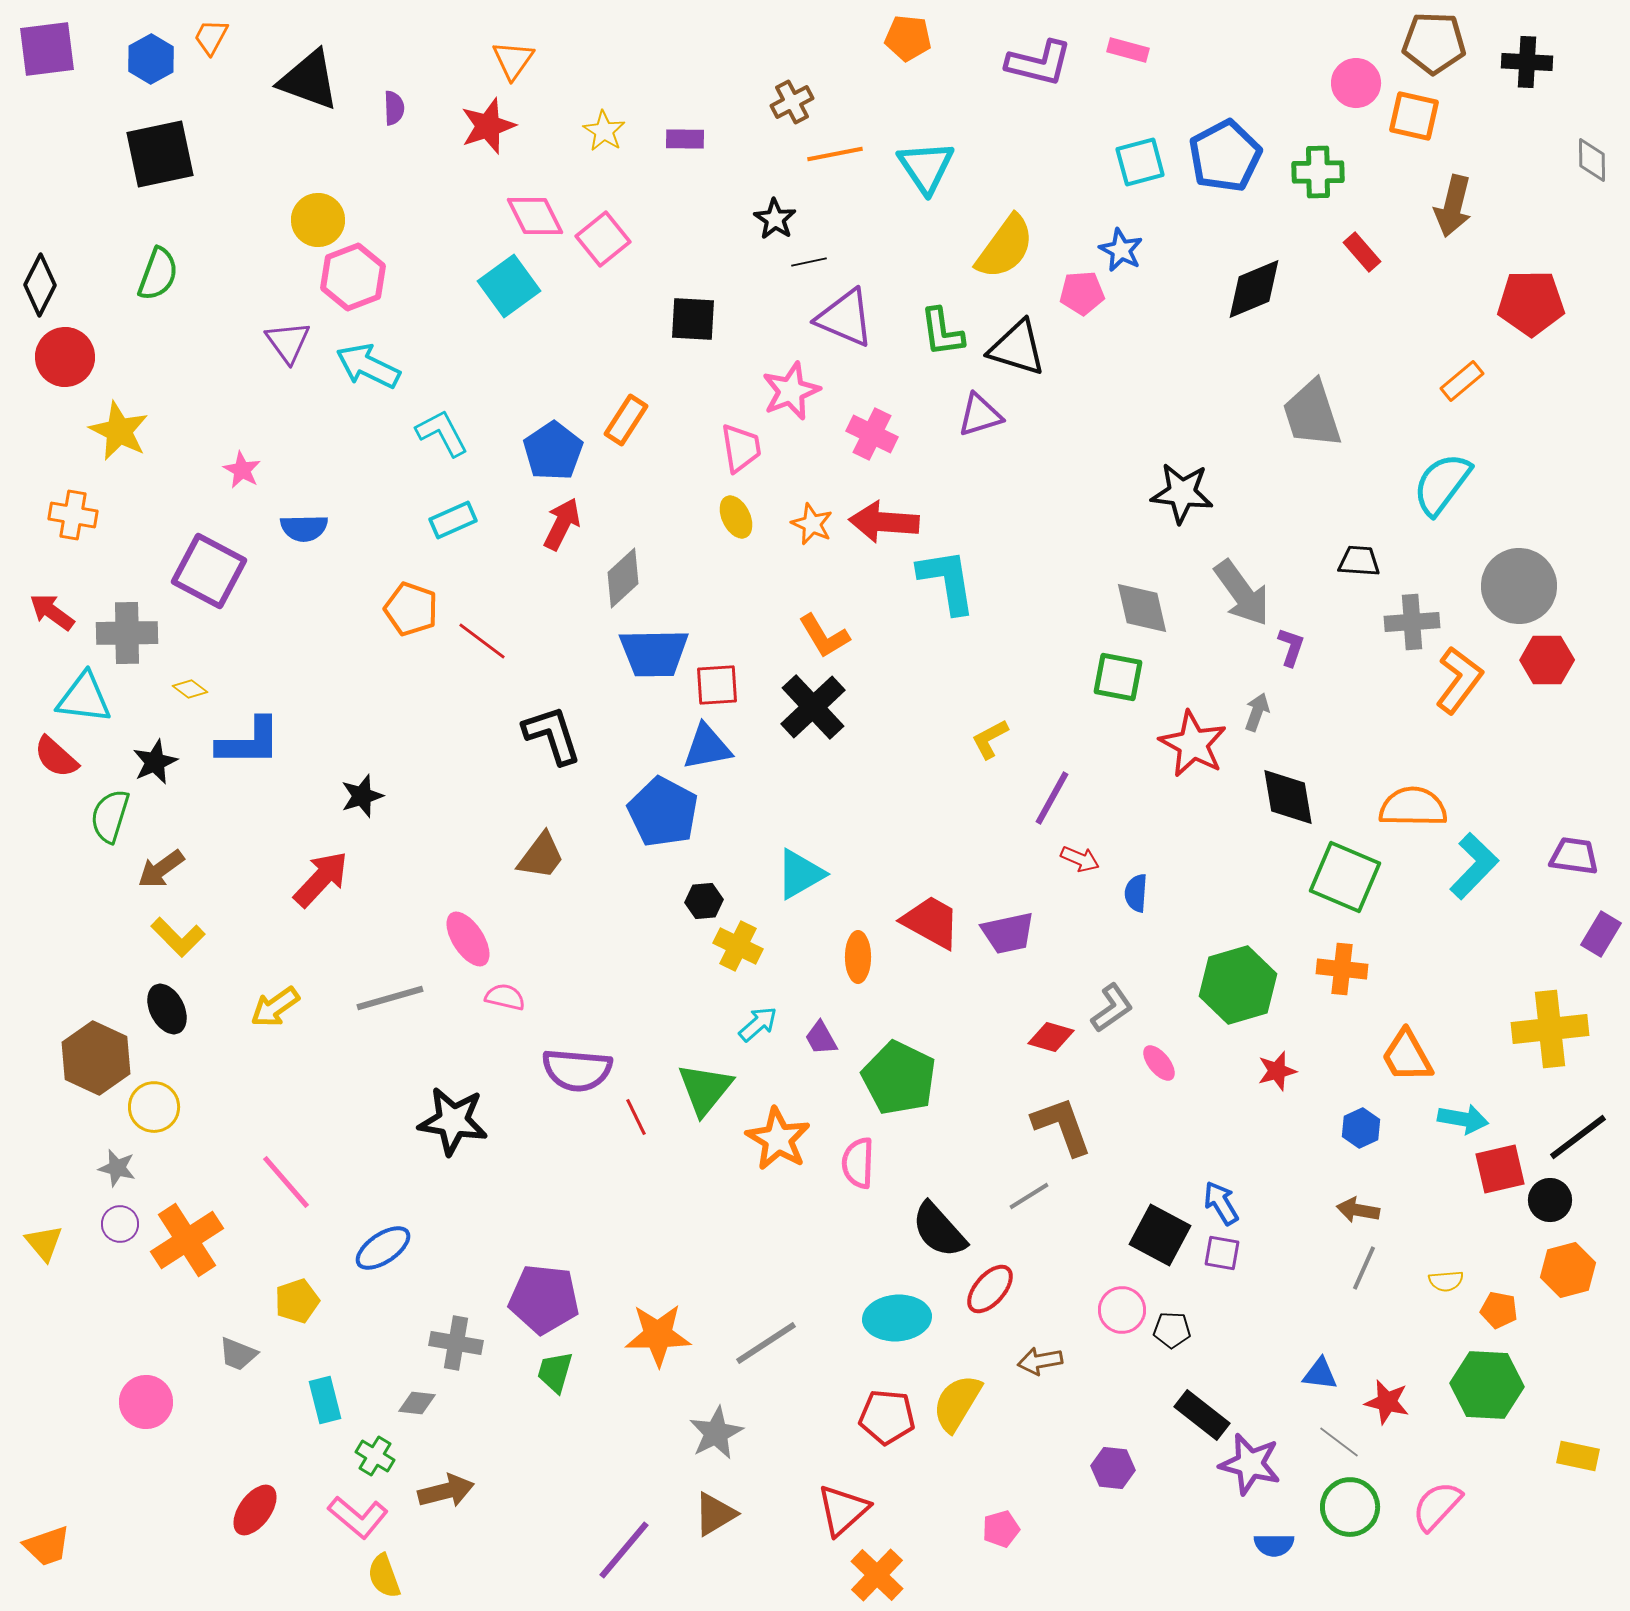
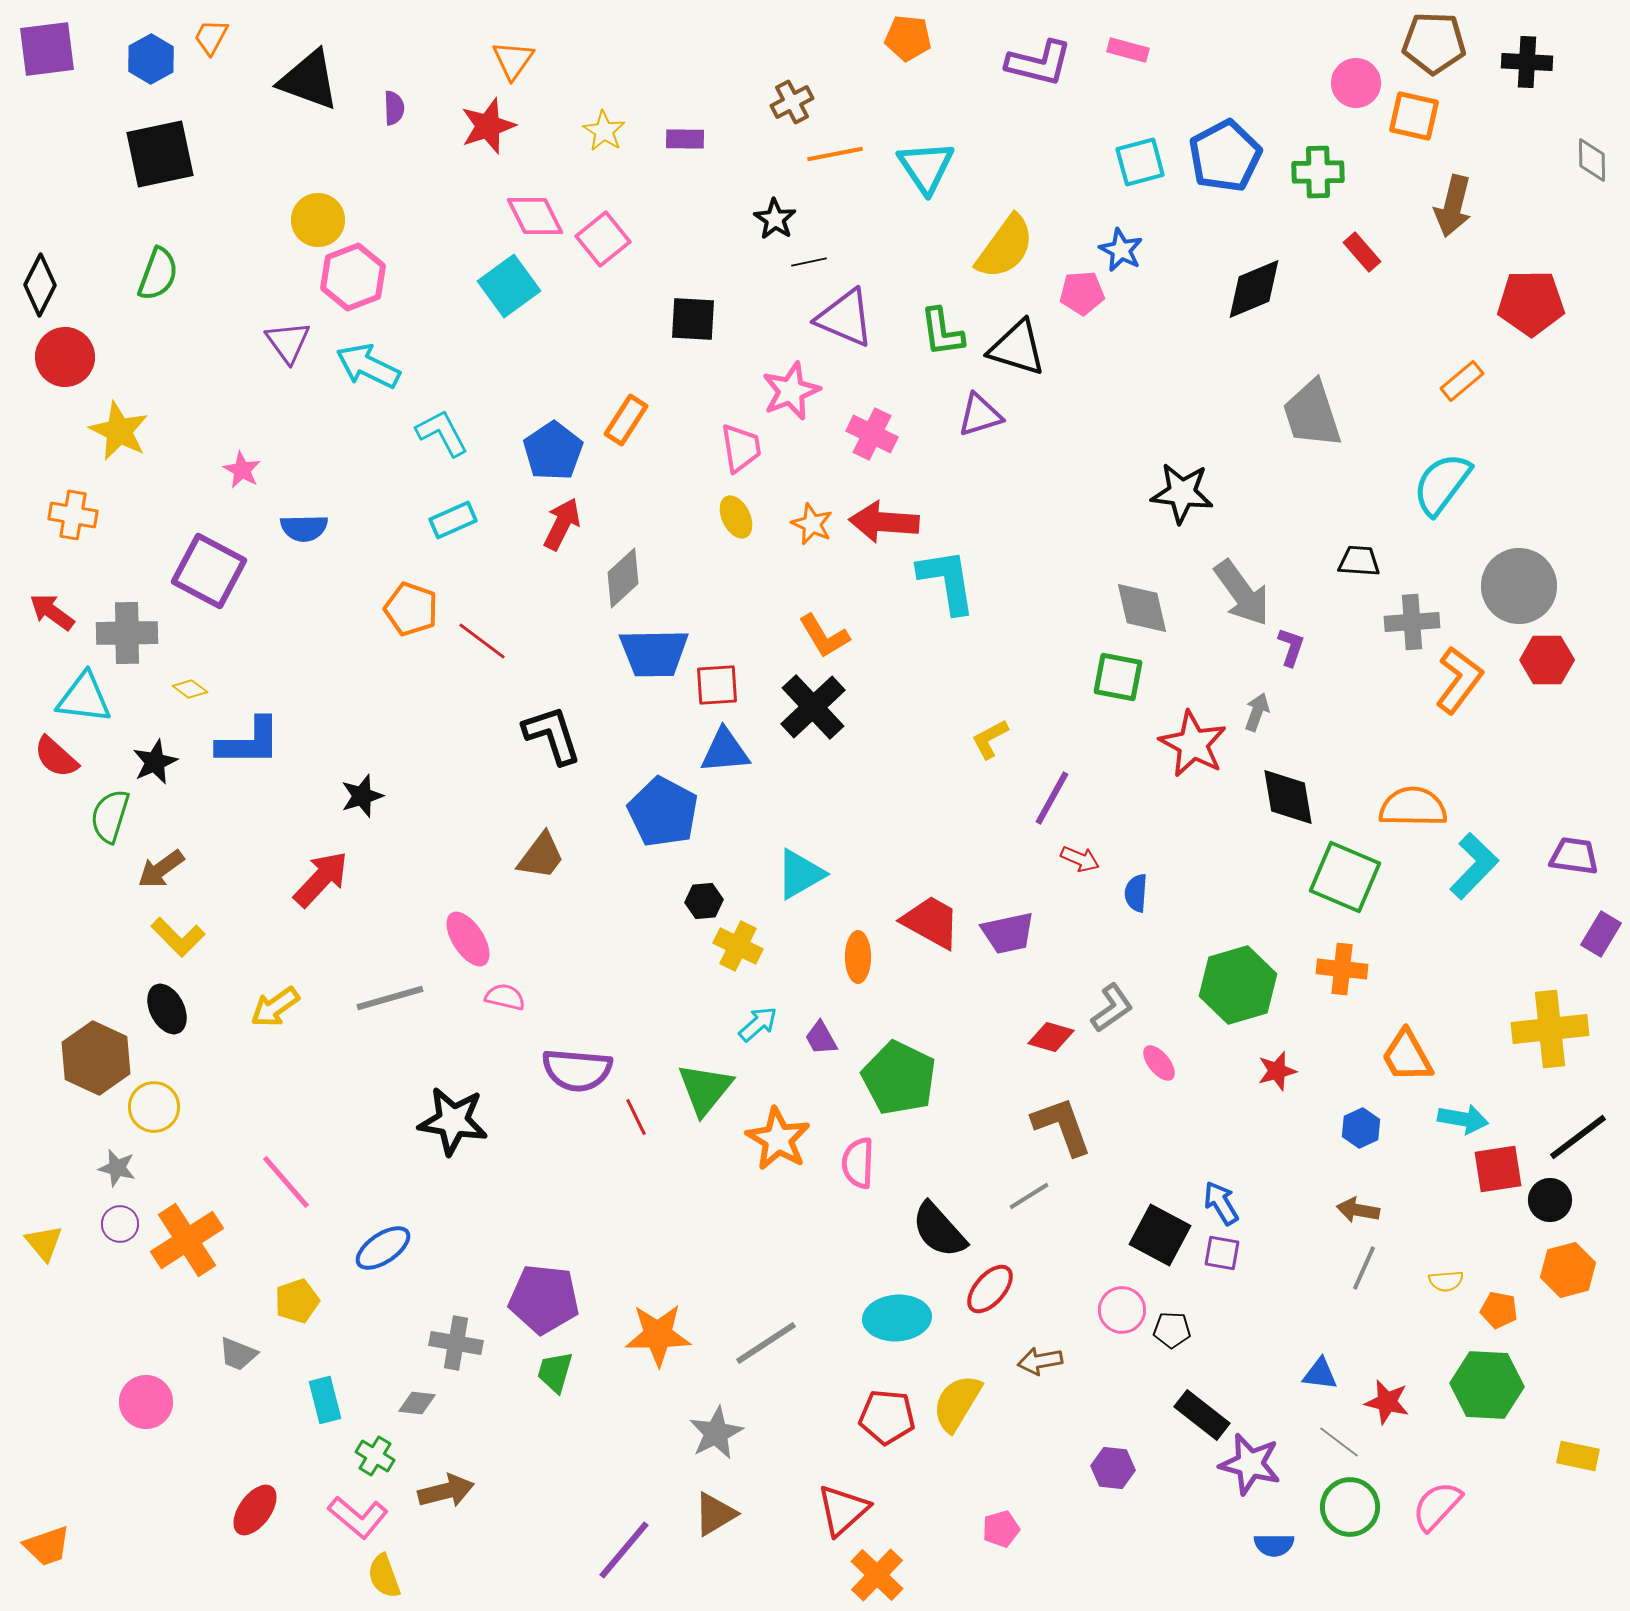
blue triangle at (707, 747): moved 18 px right, 4 px down; rotated 6 degrees clockwise
red square at (1500, 1169): moved 2 px left; rotated 4 degrees clockwise
